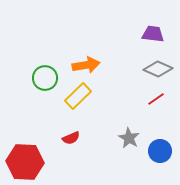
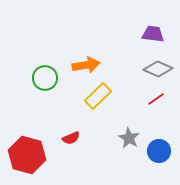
yellow rectangle: moved 20 px right
blue circle: moved 1 px left
red hexagon: moved 2 px right, 7 px up; rotated 12 degrees clockwise
